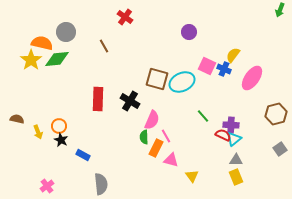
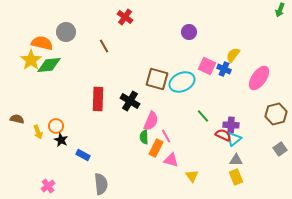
green diamond: moved 8 px left, 6 px down
pink ellipse: moved 7 px right
pink semicircle: moved 1 px left, 1 px down
orange circle: moved 3 px left
pink cross: moved 1 px right
